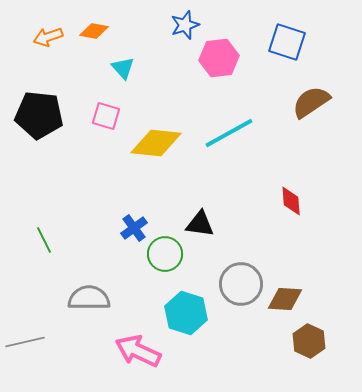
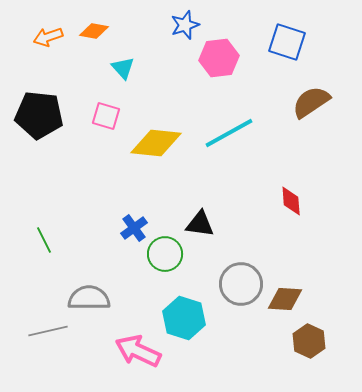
cyan hexagon: moved 2 px left, 5 px down
gray line: moved 23 px right, 11 px up
